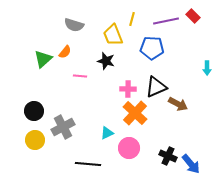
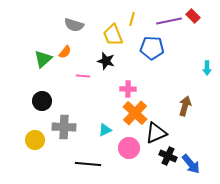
purple line: moved 3 px right
pink line: moved 3 px right
black triangle: moved 46 px down
brown arrow: moved 7 px right, 2 px down; rotated 102 degrees counterclockwise
black circle: moved 8 px right, 10 px up
gray cross: moved 1 px right; rotated 30 degrees clockwise
cyan triangle: moved 2 px left, 3 px up
